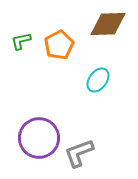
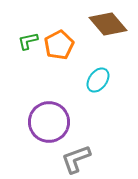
brown diamond: rotated 51 degrees clockwise
green L-shape: moved 7 px right
purple circle: moved 10 px right, 16 px up
gray L-shape: moved 3 px left, 6 px down
